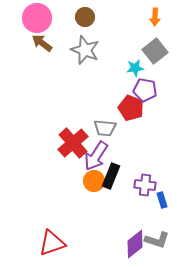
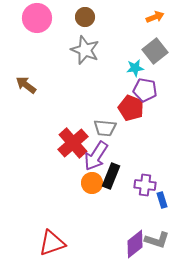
orange arrow: rotated 114 degrees counterclockwise
brown arrow: moved 16 px left, 42 px down
orange circle: moved 2 px left, 2 px down
